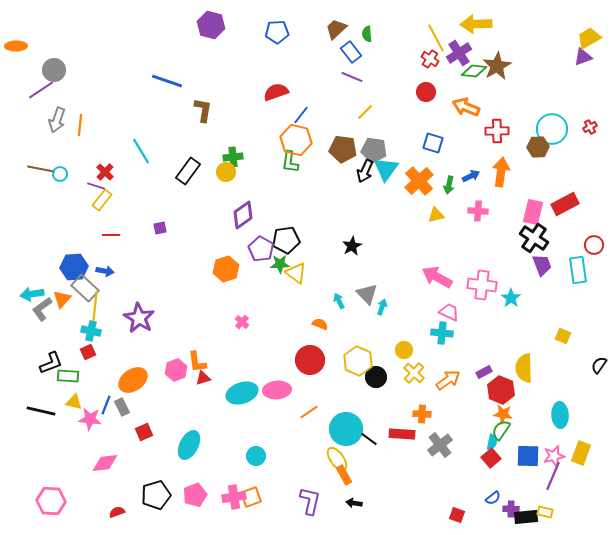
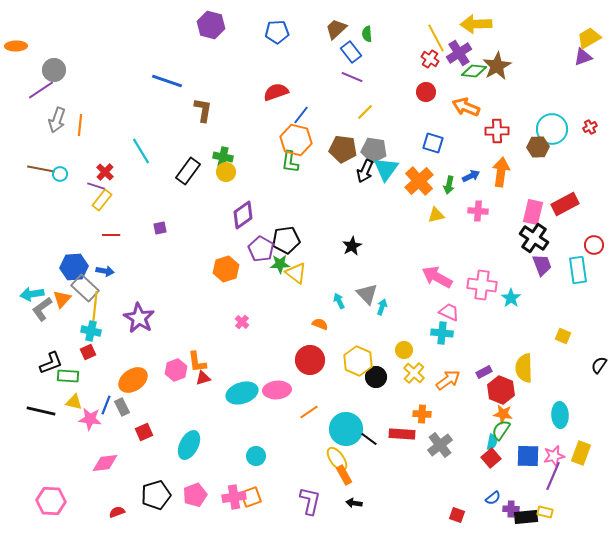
green cross at (233, 157): moved 10 px left; rotated 18 degrees clockwise
